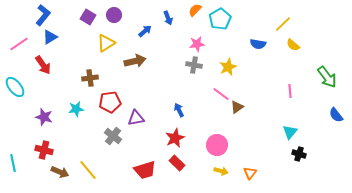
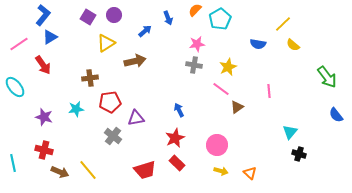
pink line at (290, 91): moved 21 px left
pink line at (221, 94): moved 5 px up
orange triangle at (250, 173): rotated 24 degrees counterclockwise
